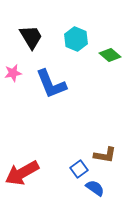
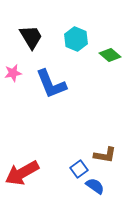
blue semicircle: moved 2 px up
